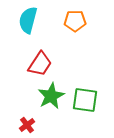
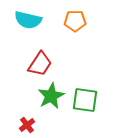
cyan semicircle: rotated 92 degrees counterclockwise
